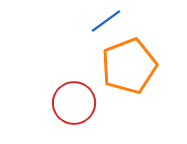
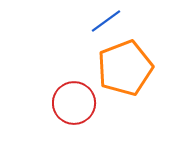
orange pentagon: moved 4 px left, 2 px down
